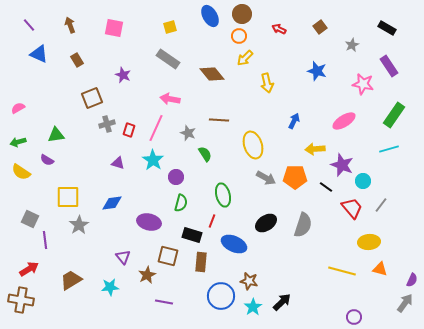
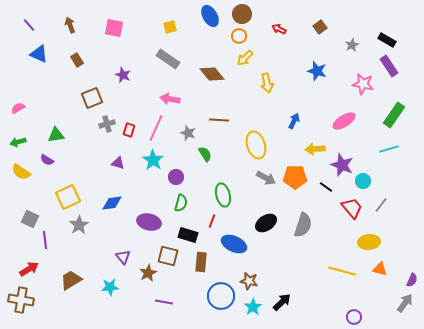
black rectangle at (387, 28): moved 12 px down
yellow ellipse at (253, 145): moved 3 px right
yellow square at (68, 197): rotated 25 degrees counterclockwise
black rectangle at (192, 235): moved 4 px left
brown star at (147, 275): moved 1 px right, 2 px up
